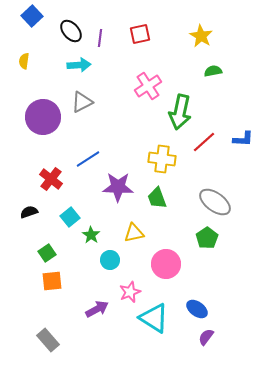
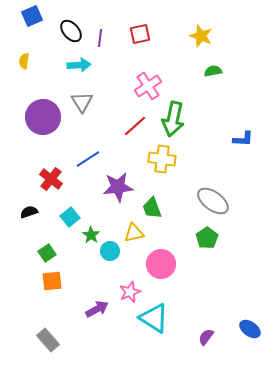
blue square: rotated 20 degrees clockwise
yellow star: rotated 10 degrees counterclockwise
gray triangle: rotated 35 degrees counterclockwise
green arrow: moved 7 px left, 7 px down
red line: moved 69 px left, 16 px up
purple star: rotated 8 degrees counterclockwise
green trapezoid: moved 5 px left, 10 px down
gray ellipse: moved 2 px left, 1 px up
cyan circle: moved 9 px up
pink circle: moved 5 px left
blue ellipse: moved 53 px right, 20 px down
